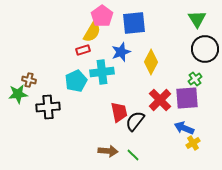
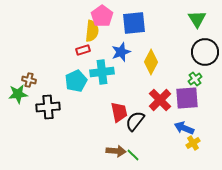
yellow semicircle: moved 1 px up; rotated 25 degrees counterclockwise
black circle: moved 3 px down
brown arrow: moved 8 px right
